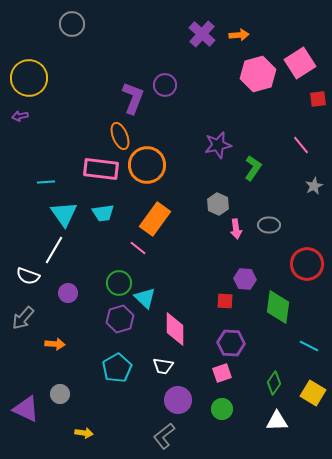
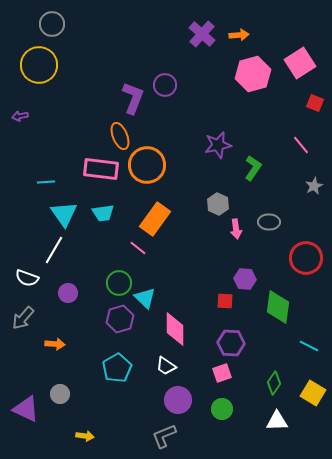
gray circle at (72, 24): moved 20 px left
pink hexagon at (258, 74): moved 5 px left
yellow circle at (29, 78): moved 10 px right, 13 px up
red square at (318, 99): moved 3 px left, 4 px down; rotated 30 degrees clockwise
gray ellipse at (269, 225): moved 3 px up
red circle at (307, 264): moved 1 px left, 6 px up
white semicircle at (28, 276): moved 1 px left, 2 px down
white trapezoid at (163, 366): moved 3 px right; rotated 25 degrees clockwise
yellow arrow at (84, 433): moved 1 px right, 3 px down
gray L-shape at (164, 436): rotated 16 degrees clockwise
